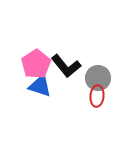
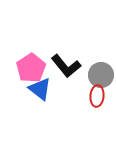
pink pentagon: moved 5 px left, 4 px down
gray circle: moved 3 px right, 3 px up
blue triangle: moved 3 px down; rotated 20 degrees clockwise
